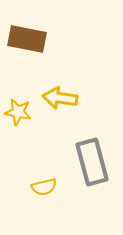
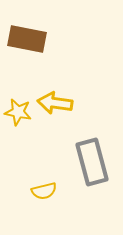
yellow arrow: moved 5 px left, 5 px down
yellow semicircle: moved 4 px down
